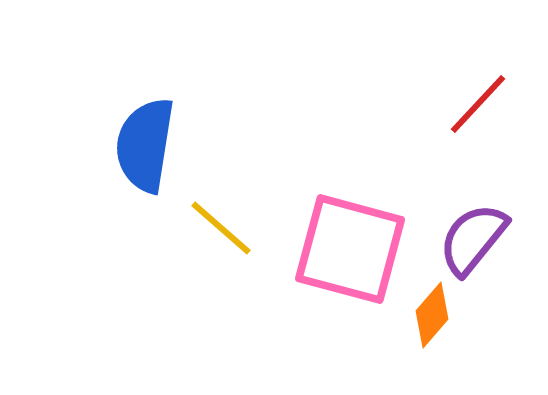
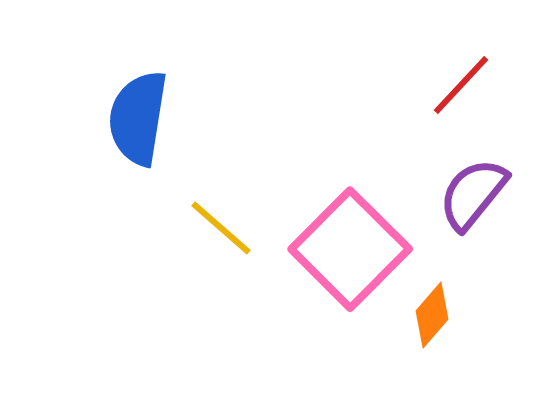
red line: moved 17 px left, 19 px up
blue semicircle: moved 7 px left, 27 px up
purple semicircle: moved 45 px up
pink square: rotated 30 degrees clockwise
